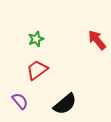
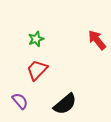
red trapezoid: rotated 10 degrees counterclockwise
